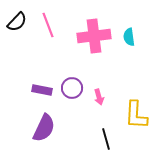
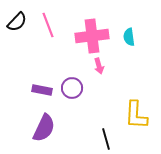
pink cross: moved 2 px left
pink arrow: moved 31 px up
